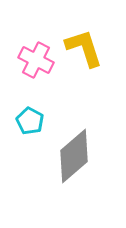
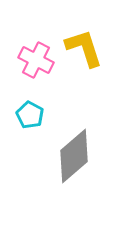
cyan pentagon: moved 6 px up
